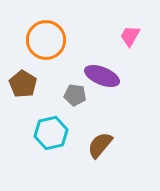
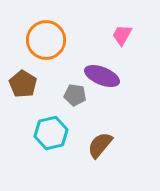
pink trapezoid: moved 8 px left, 1 px up
